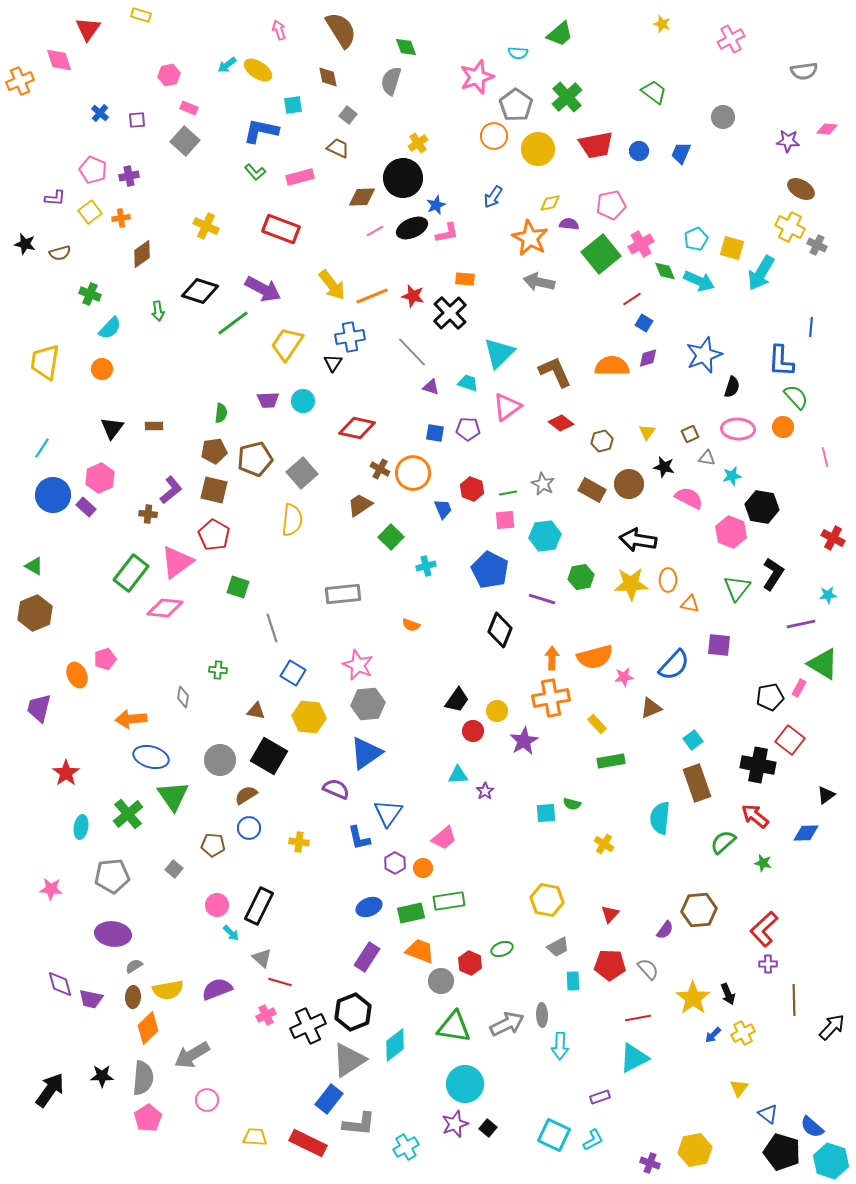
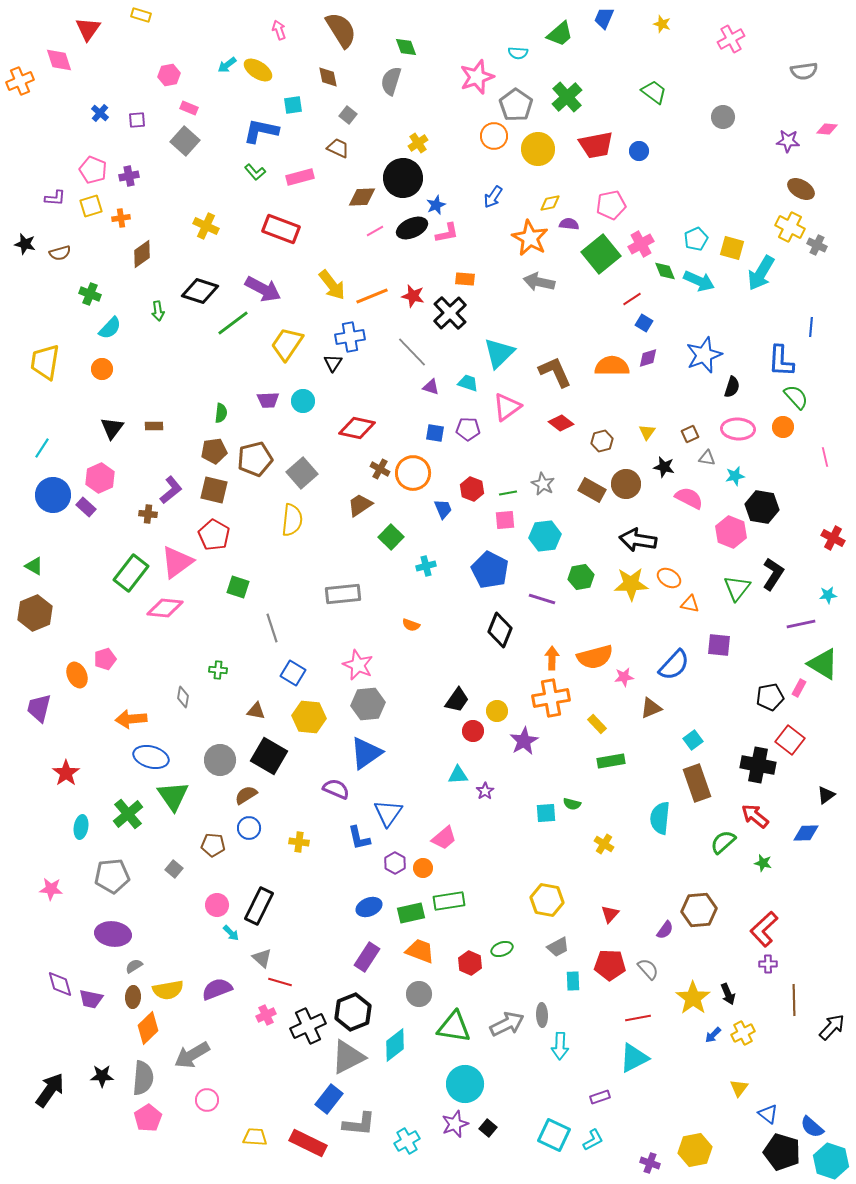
blue trapezoid at (681, 153): moved 77 px left, 135 px up
yellow square at (90, 212): moved 1 px right, 6 px up; rotated 20 degrees clockwise
cyan star at (732, 476): moved 3 px right
brown circle at (629, 484): moved 3 px left
orange ellipse at (668, 580): moved 1 px right, 2 px up; rotated 60 degrees counterclockwise
gray circle at (441, 981): moved 22 px left, 13 px down
gray triangle at (349, 1060): moved 1 px left, 3 px up; rotated 6 degrees clockwise
cyan cross at (406, 1147): moved 1 px right, 6 px up
